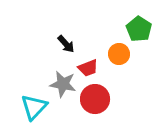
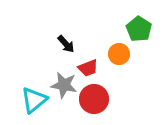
gray star: moved 1 px right, 1 px down
red circle: moved 1 px left
cyan triangle: moved 7 px up; rotated 8 degrees clockwise
